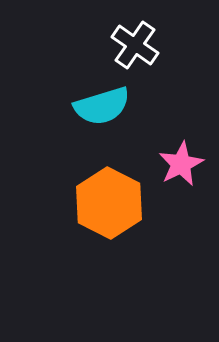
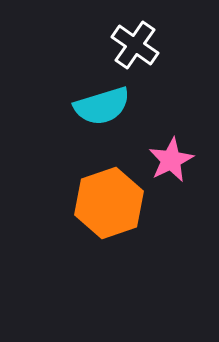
pink star: moved 10 px left, 4 px up
orange hexagon: rotated 14 degrees clockwise
